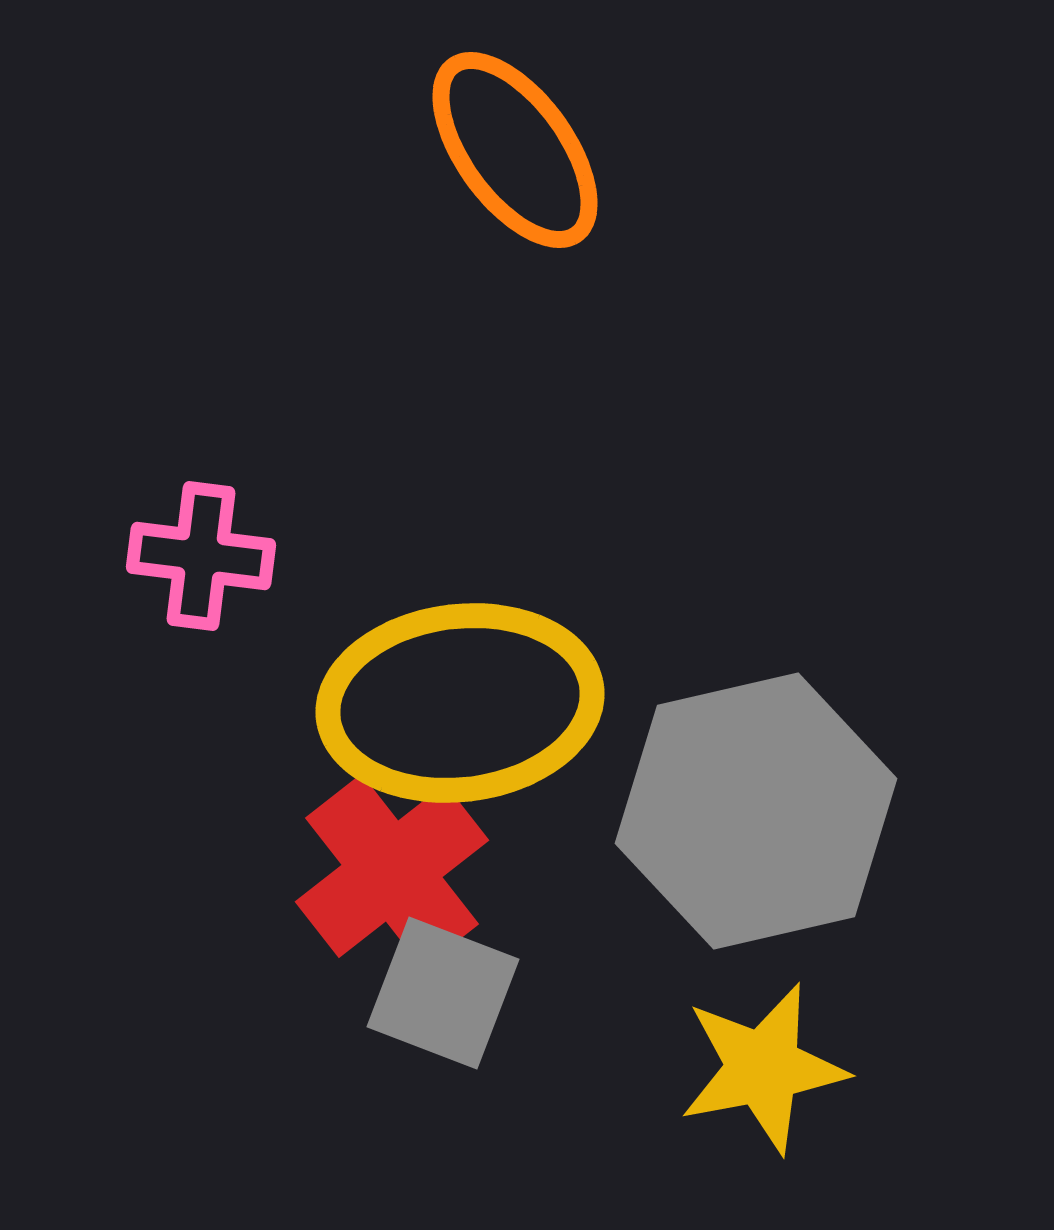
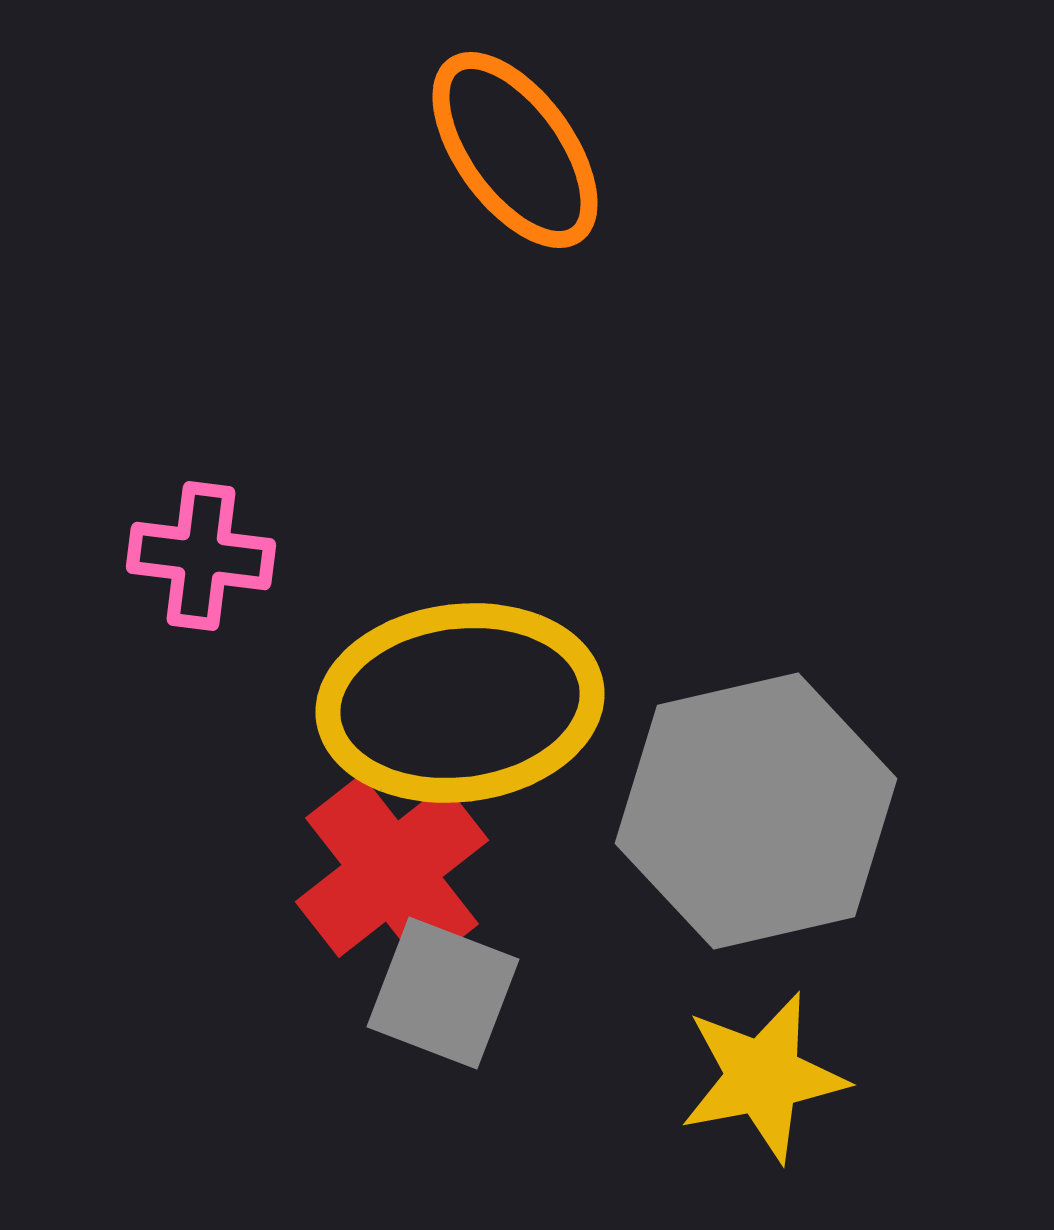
yellow star: moved 9 px down
